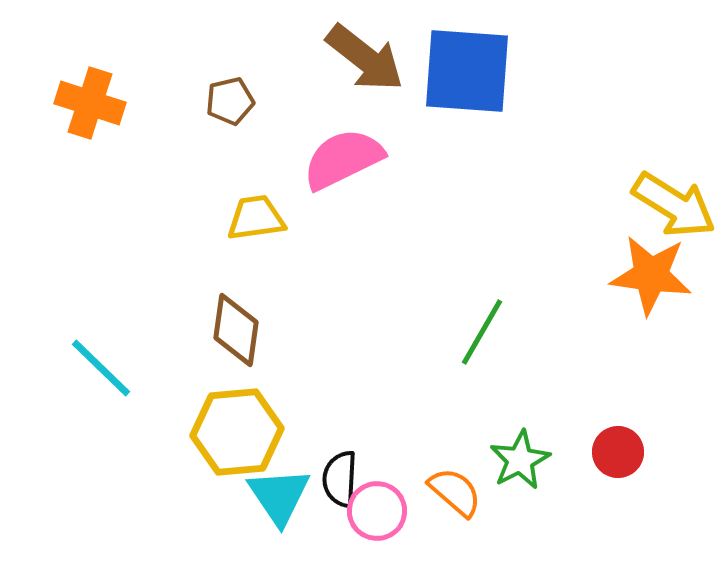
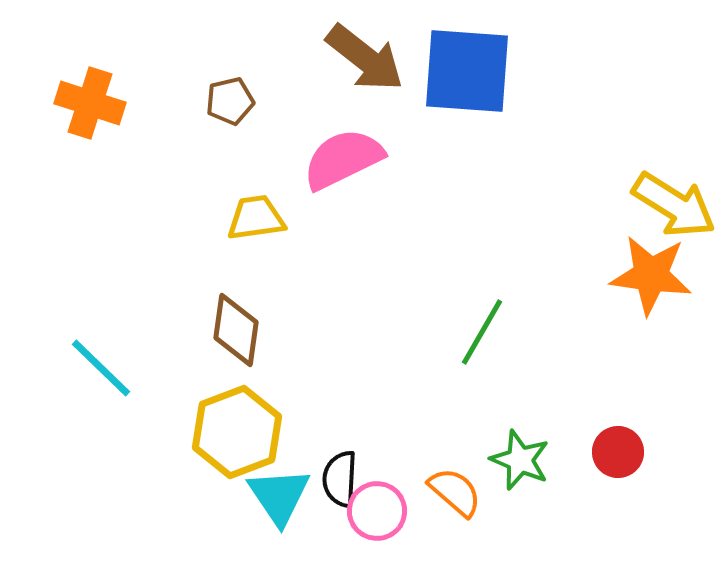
yellow hexagon: rotated 16 degrees counterclockwise
green star: rotated 22 degrees counterclockwise
